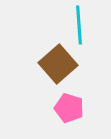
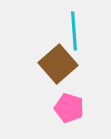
cyan line: moved 5 px left, 6 px down
